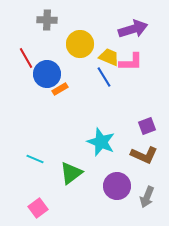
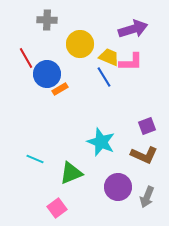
green triangle: rotated 15 degrees clockwise
purple circle: moved 1 px right, 1 px down
pink square: moved 19 px right
